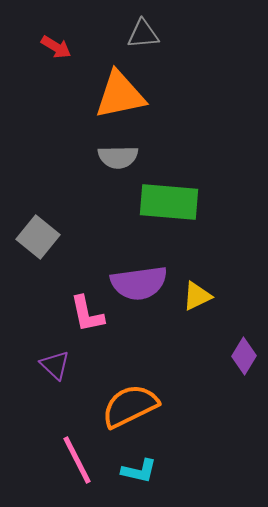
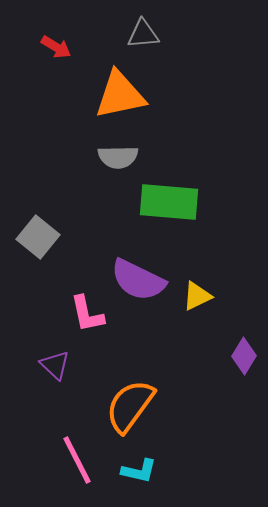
purple semicircle: moved 1 px left, 3 px up; rotated 34 degrees clockwise
orange semicircle: rotated 28 degrees counterclockwise
